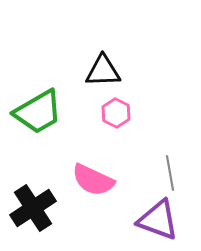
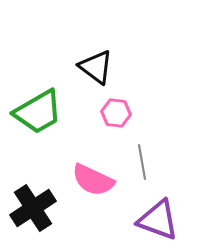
black triangle: moved 7 px left, 4 px up; rotated 39 degrees clockwise
pink hexagon: rotated 20 degrees counterclockwise
gray line: moved 28 px left, 11 px up
